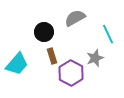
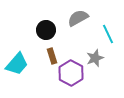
gray semicircle: moved 3 px right
black circle: moved 2 px right, 2 px up
